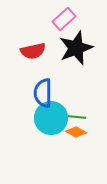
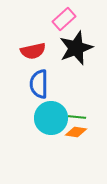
blue semicircle: moved 4 px left, 9 px up
orange diamond: rotated 20 degrees counterclockwise
